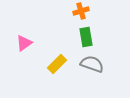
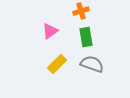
pink triangle: moved 26 px right, 12 px up
